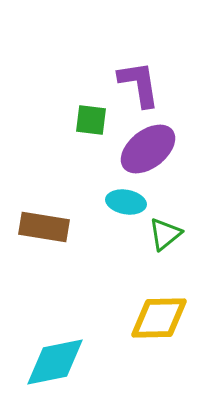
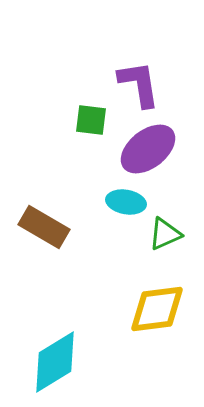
brown rectangle: rotated 21 degrees clockwise
green triangle: rotated 15 degrees clockwise
yellow diamond: moved 2 px left, 9 px up; rotated 6 degrees counterclockwise
cyan diamond: rotated 20 degrees counterclockwise
